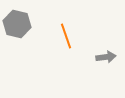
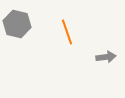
orange line: moved 1 px right, 4 px up
